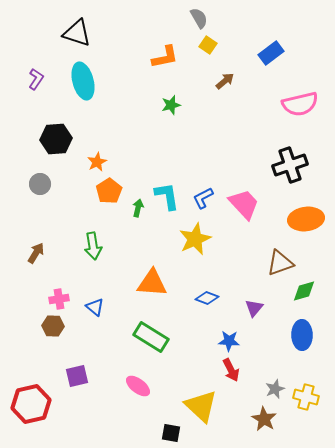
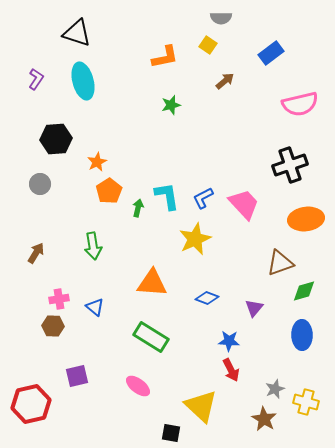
gray semicircle at (199, 18): moved 22 px right; rotated 120 degrees clockwise
yellow cross at (306, 397): moved 5 px down
